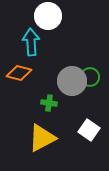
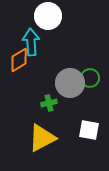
orange diamond: moved 13 px up; rotated 45 degrees counterclockwise
green circle: moved 1 px down
gray circle: moved 2 px left, 2 px down
green cross: rotated 21 degrees counterclockwise
white square: rotated 25 degrees counterclockwise
